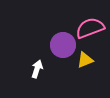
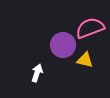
yellow triangle: rotated 36 degrees clockwise
white arrow: moved 4 px down
